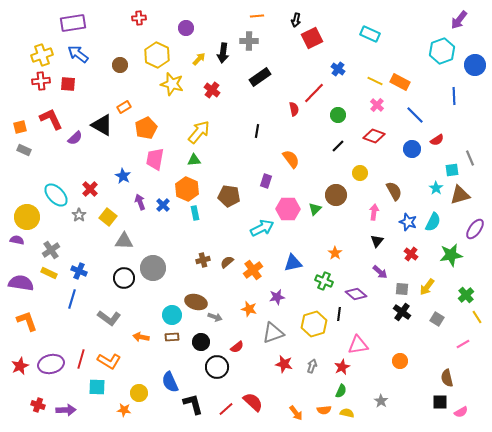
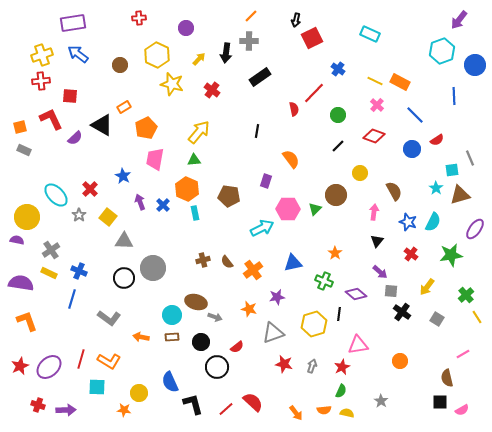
orange line at (257, 16): moved 6 px left; rotated 40 degrees counterclockwise
black arrow at (223, 53): moved 3 px right
red square at (68, 84): moved 2 px right, 12 px down
brown semicircle at (227, 262): rotated 88 degrees counterclockwise
gray square at (402, 289): moved 11 px left, 2 px down
pink line at (463, 344): moved 10 px down
purple ellipse at (51, 364): moved 2 px left, 3 px down; rotated 30 degrees counterclockwise
pink semicircle at (461, 412): moved 1 px right, 2 px up
